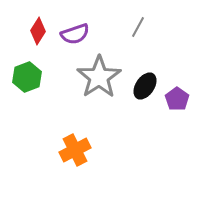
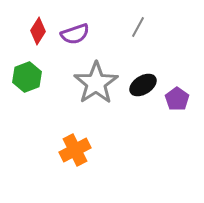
gray star: moved 3 px left, 6 px down
black ellipse: moved 2 px left, 1 px up; rotated 24 degrees clockwise
